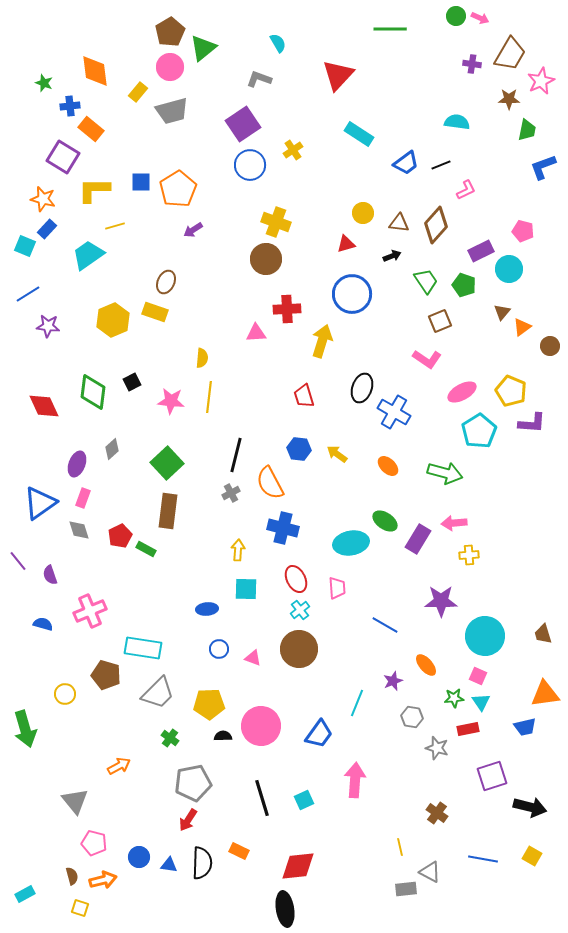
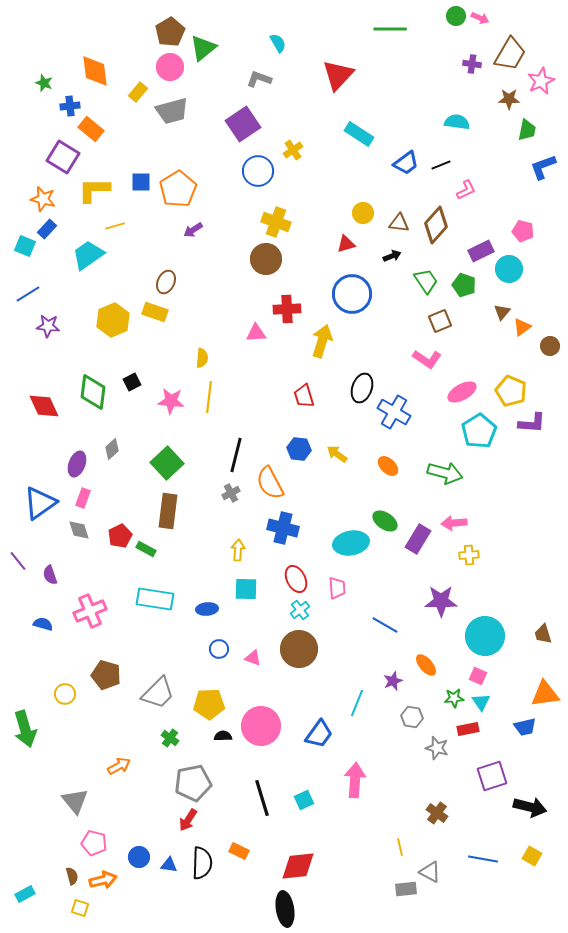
blue circle at (250, 165): moved 8 px right, 6 px down
cyan rectangle at (143, 648): moved 12 px right, 49 px up
